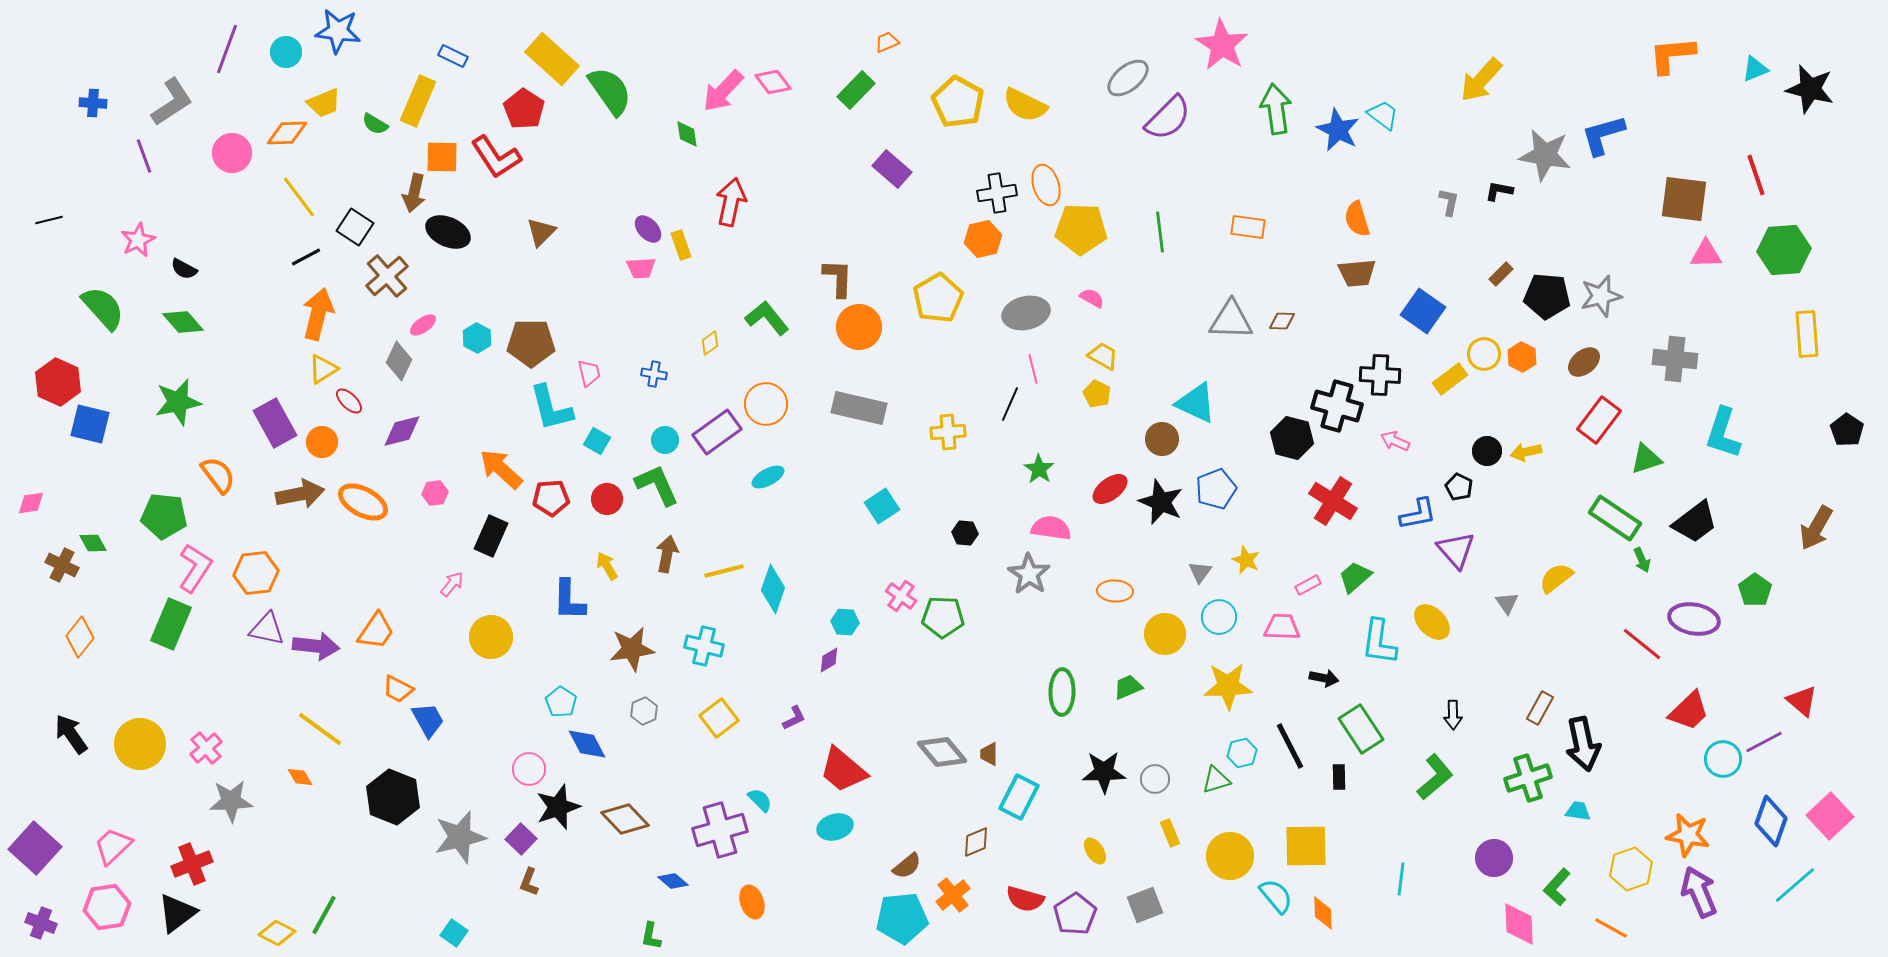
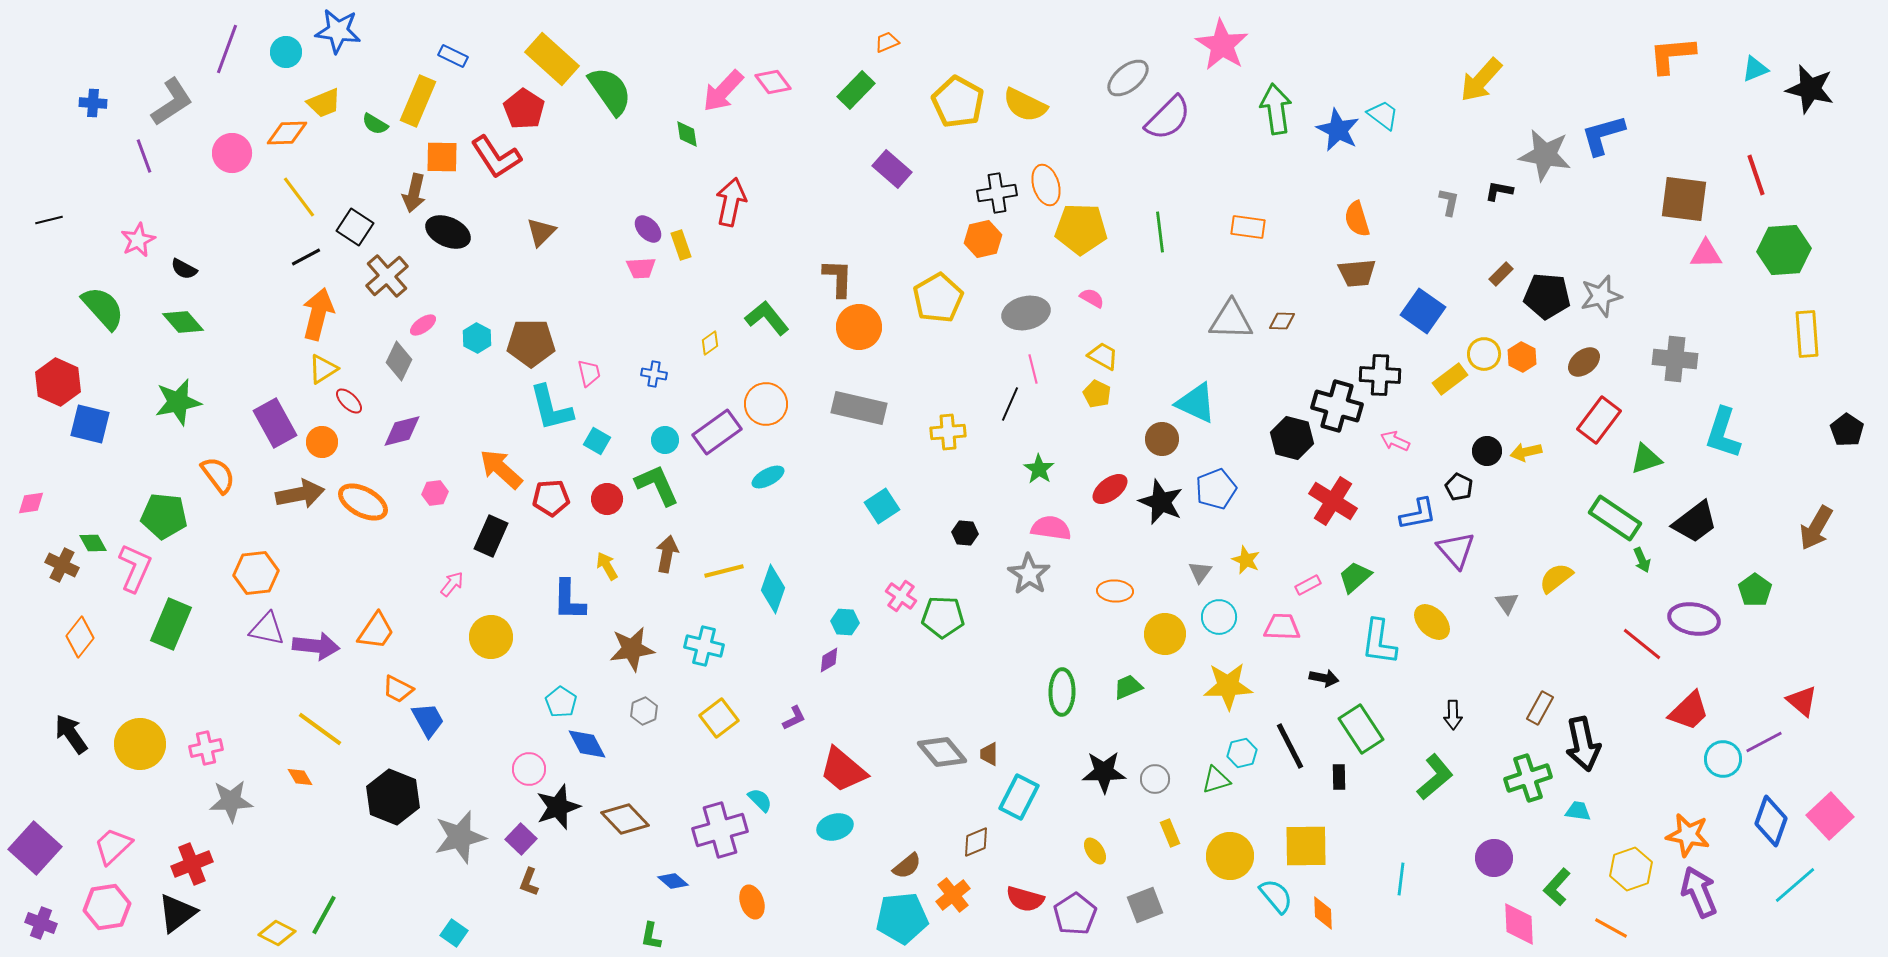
pink L-shape at (195, 568): moved 60 px left; rotated 9 degrees counterclockwise
pink cross at (206, 748): rotated 28 degrees clockwise
